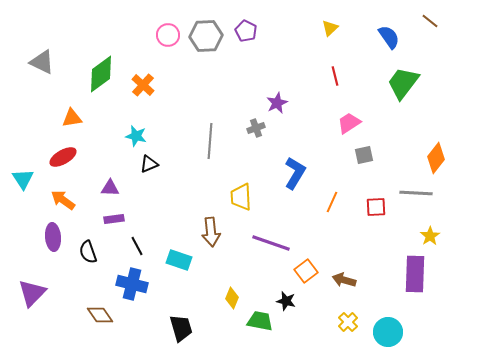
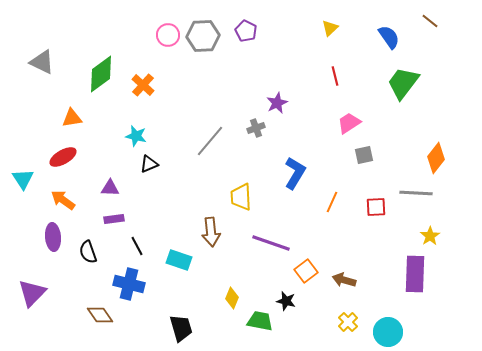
gray hexagon at (206, 36): moved 3 px left
gray line at (210, 141): rotated 36 degrees clockwise
blue cross at (132, 284): moved 3 px left
